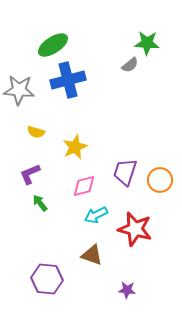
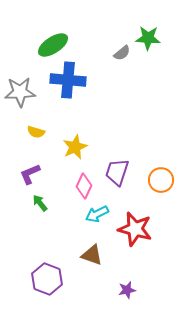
green star: moved 1 px right, 5 px up
gray semicircle: moved 8 px left, 12 px up
blue cross: rotated 20 degrees clockwise
gray star: moved 1 px right, 2 px down; rotated 8 degrees counterclockwise
purple trapezoid: moved 8 px left
orange circle: moved 1 px right
pink diamond: rotated 50 degrees counterclockwise
cyan arrow: moved 1 px right, 1 px up
purple hexagon: rotated 16 degrees clockwise
purple star: rotated 18 degrees counterclockwise
